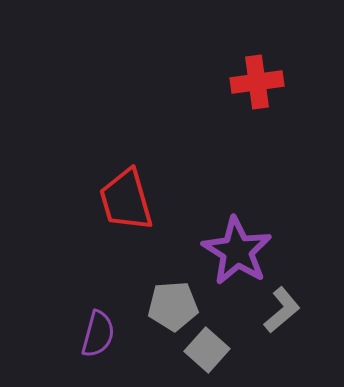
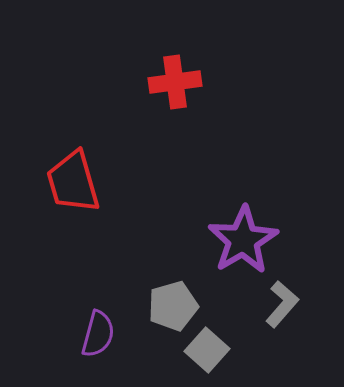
red cross: moved 82 px left
red trapezoid: moved 53 px left, 18 px up
purple star: moved 6 px right, 11 px up; rotated 10 degrees clockwise
gray pentagon: rotated 12 degrees counterclockwise
gray L-shape: moved 6 px up; rotated 9 degrees counterclockwise
